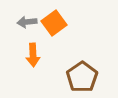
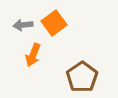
gray arrow: moved 4 px left, 3 px down
orange arrow: rotated 25 degrees clockwise
